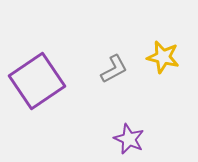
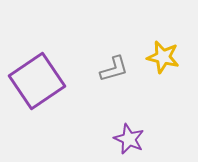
gray L-shape: rotated 12 degrees clockwise
